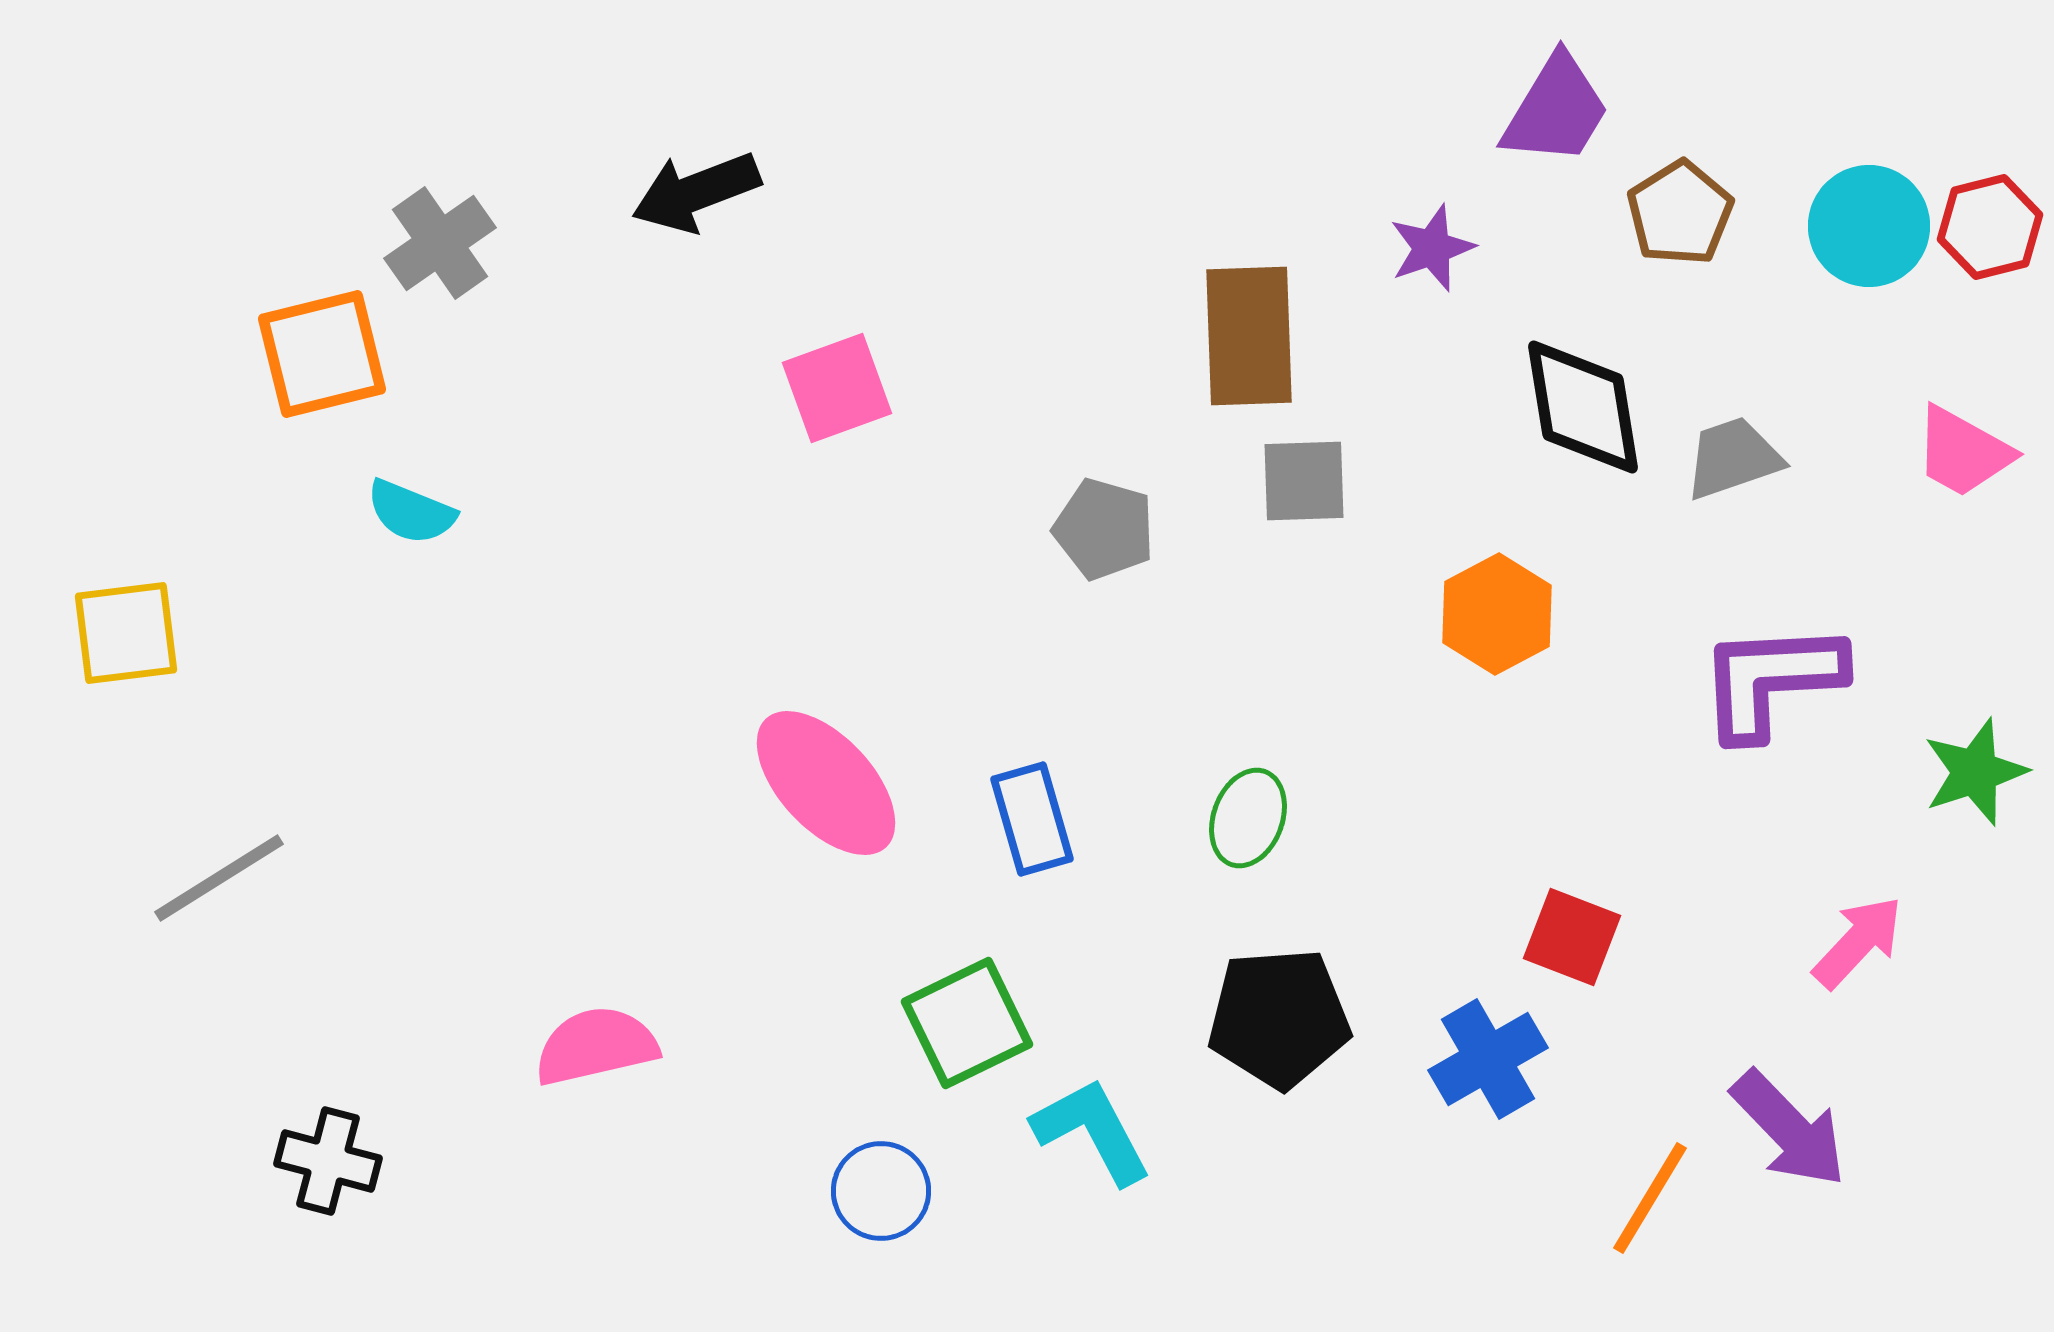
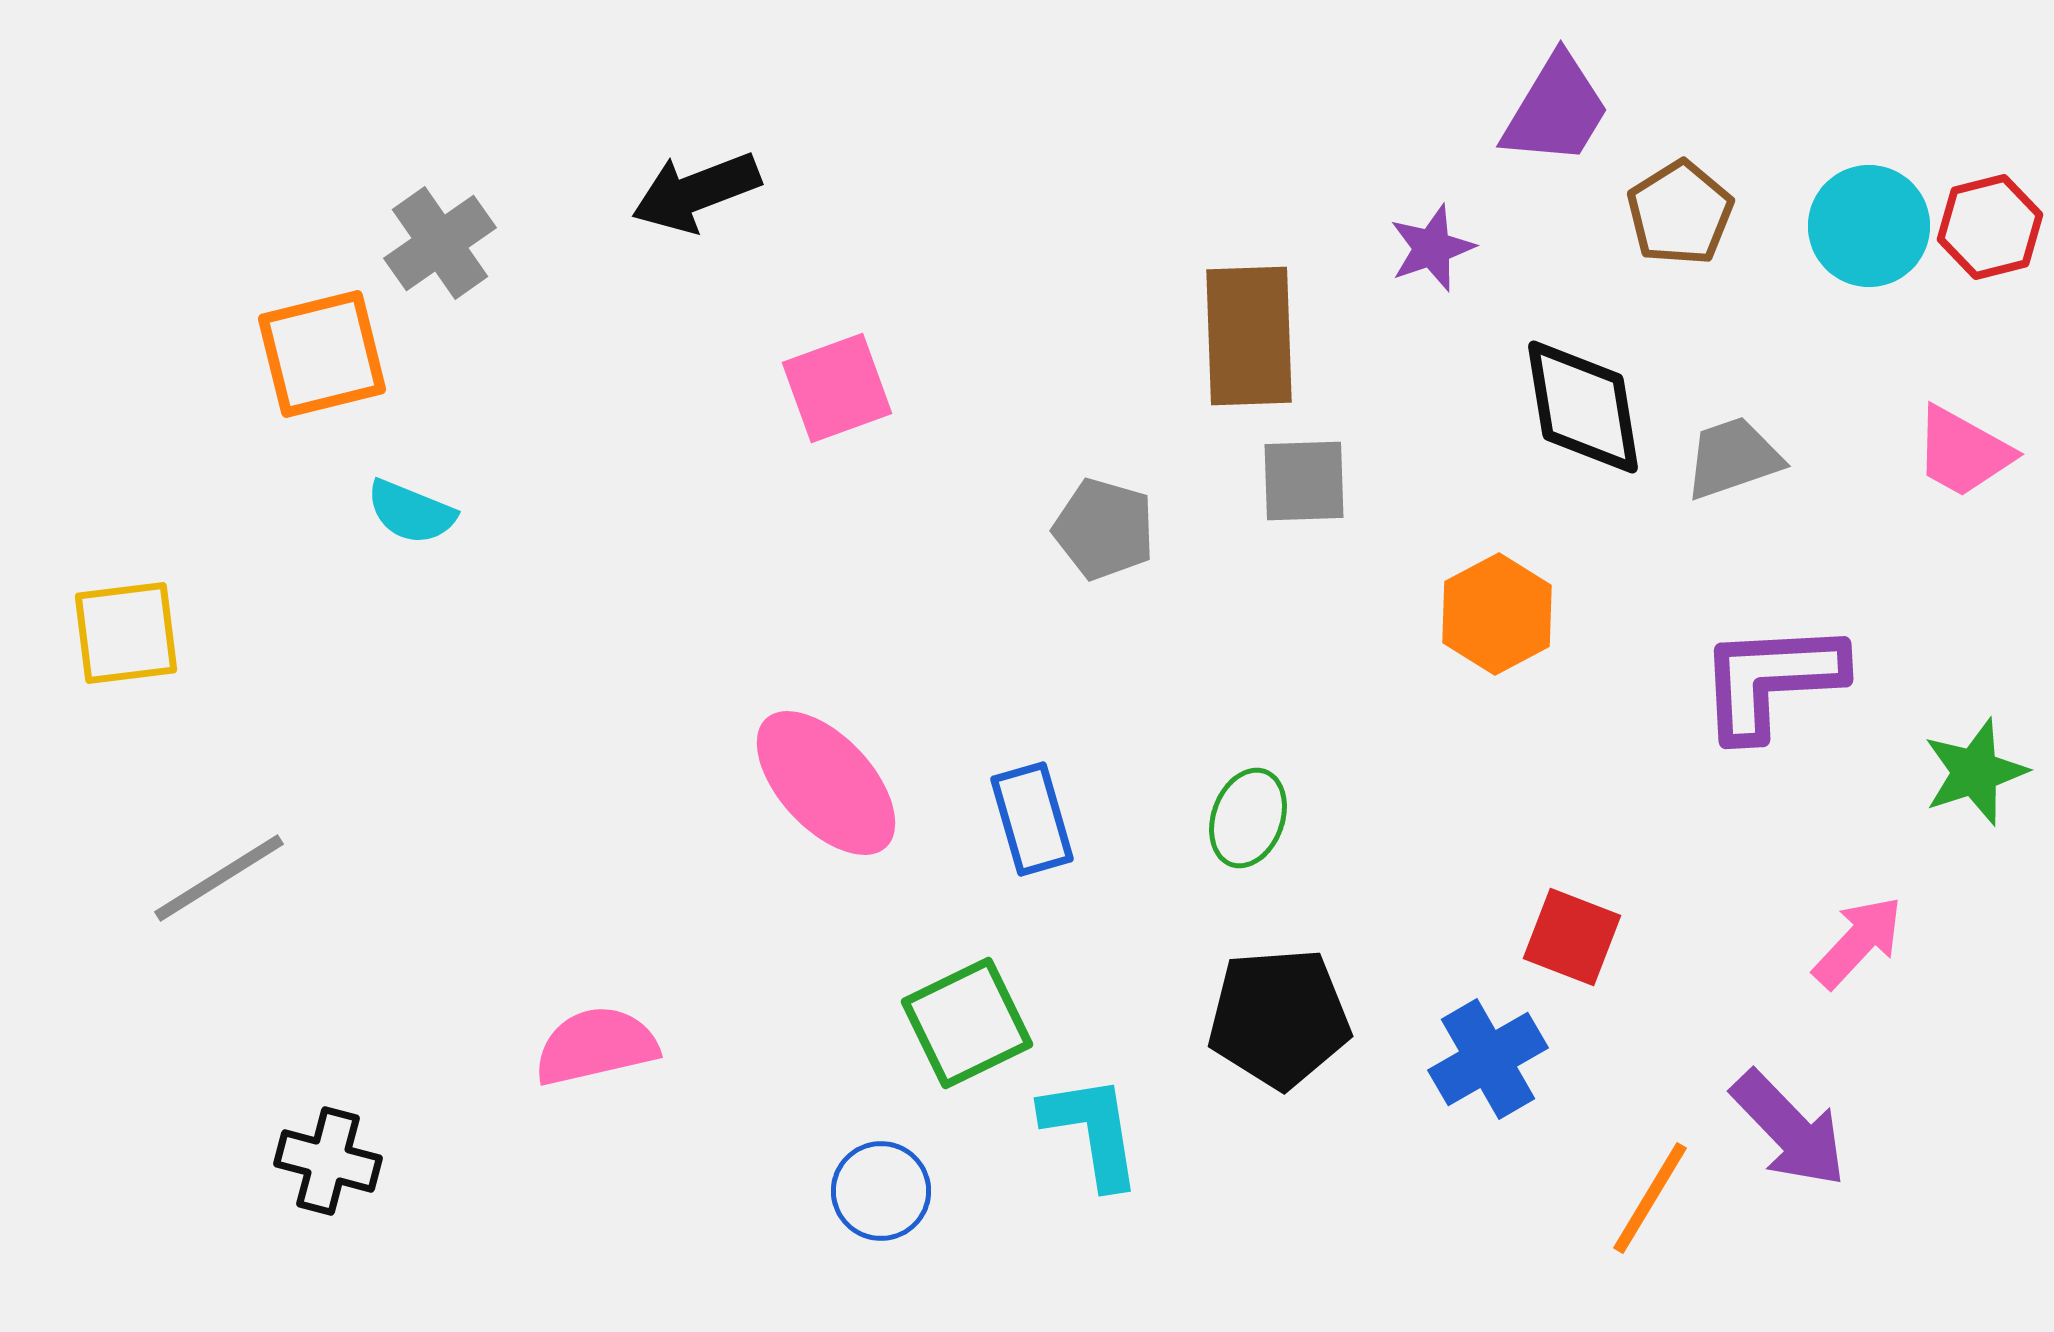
cyan L-shape: rotated 19 degrees clockwise
